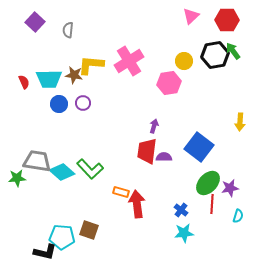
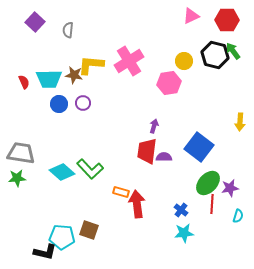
pink triangle: rotated 18 degrees clockwise
black hexagon: rotated 24 degrees clockwise
gray trapezoid: moved 16 px left, 8 px up
